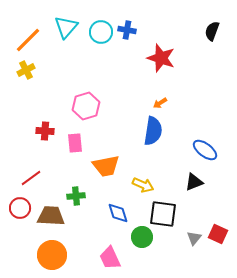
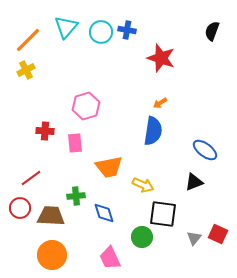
orange trapezoid: moved 3 px right, 1 px down
blue diamond: moved 14 px left
